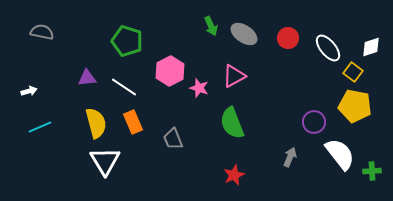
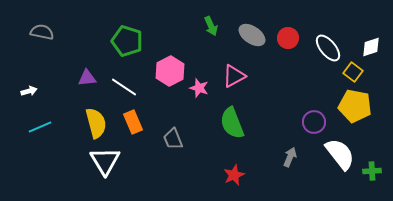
gray ellipse: moved 8 px right, 1 px down
